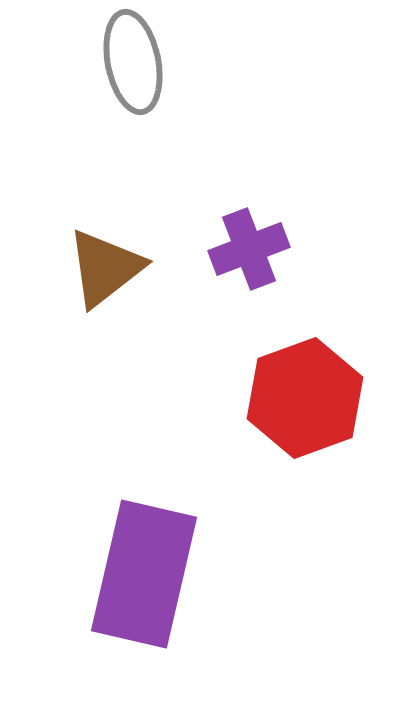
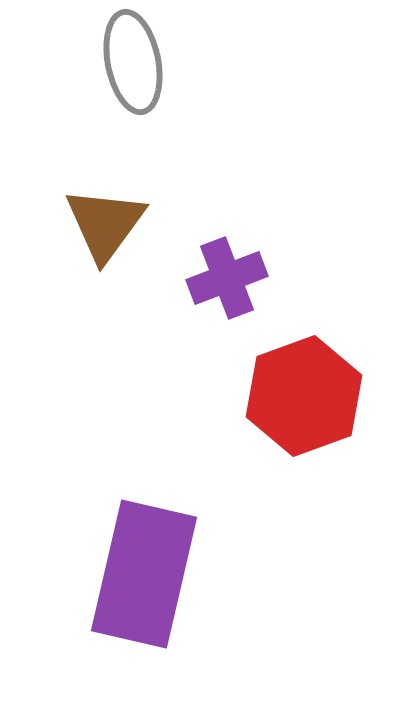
purple cross: moved 22 px left, 29 px down
brown triangle: moved 44 px up; rotated 16 degrees counterclockwise
red hexagon: moved 1 px left, 2 px up
